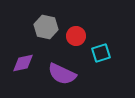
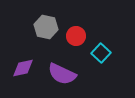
cyan square: rotated 30 degrees counterclockwise
purple diamond: moved 5 px down
